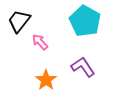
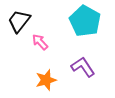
orange star: rotated 20 degrees clockwise
